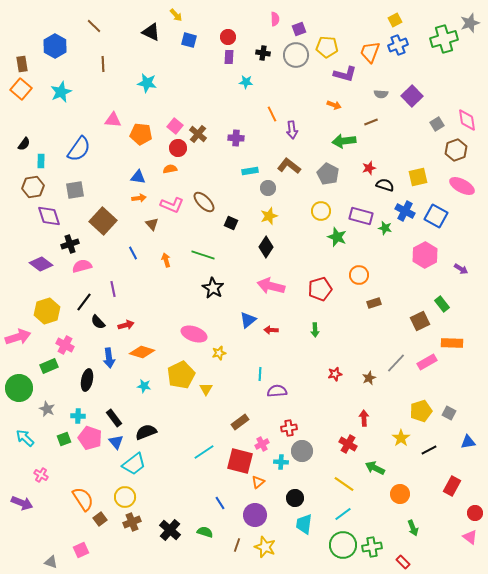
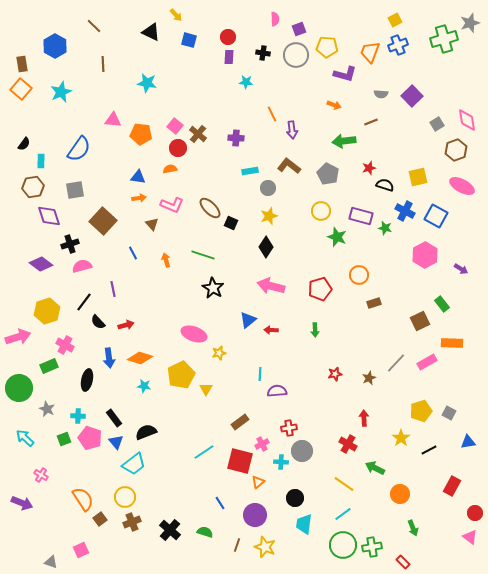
brown ellipse at (204, 202): moved 6 px right, 6 px down
orange diamond at (142, 352): moved 2 px left, 6 px down
